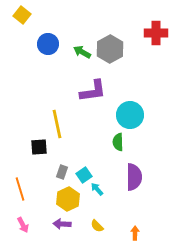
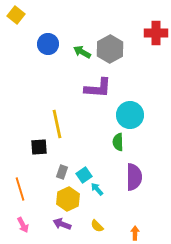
yellow square: moved 6 px left
purple L-shape: moved 5 px right, 3 px up; rotated 12 degrees clockwise
purple arrow: rotated 18 degrees clockwise
